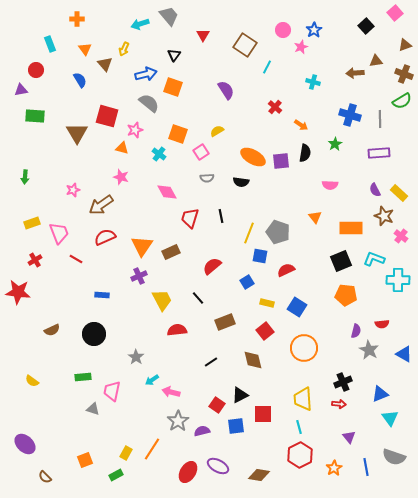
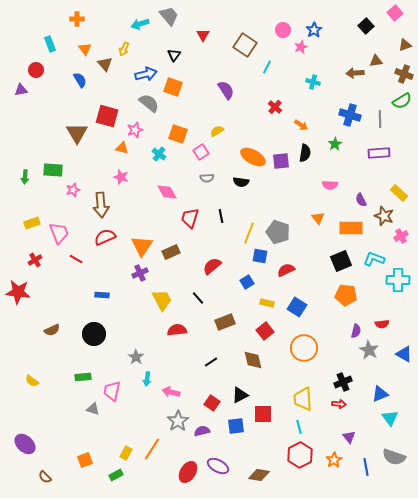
green rectangle at (35, 116): moved 18 px right, 54 px down
purple semicircle at (375, 190): moved 14 px left, 10 px down
brown arrow at (101, 205): rotated 60 degrees counterclockwise
orange triangle at (315, 217): moved 3 px right, 1 px down
pink cross at (401, 236): rotated 24 degrees clockwise
purple cross at (139, 276): moved 1 px right, 3 px up
cyan arrow at (152, 380): moved 5 px left, 1 px up; rotated 48 degrees counterclockwise
red square at (217, 405): moved 5 px left, 2 px up
orange star at (334, 468): moved 8 px up
